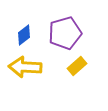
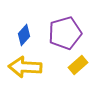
blue diamond: rotated 10 degrees counterclockwise
yellow rectangle: moved 1 px right, 1 px up
